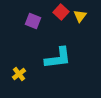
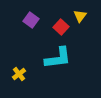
red square: moved 15 px down
purple square: moved 2 px left, 1 px up; rotated 14 degrees clockwise
